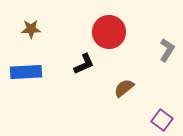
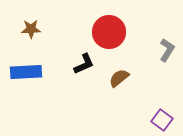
brown semicircle: moved 5 px left, 10 px up
